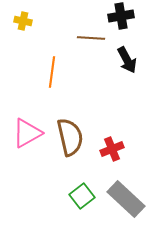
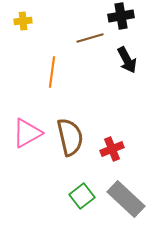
yellow cross: rotated 18 degrees counterclockwise
brown line: moved 1 px left; rotated 20 degrees counterclockwise
